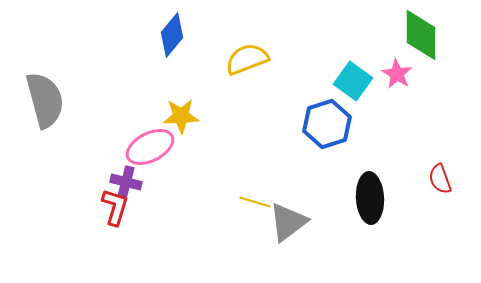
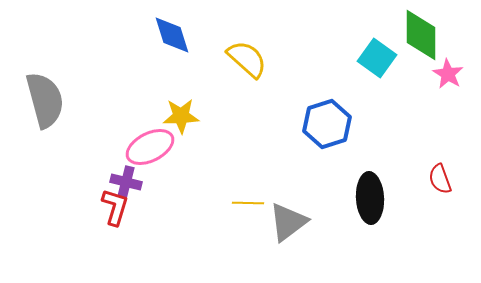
blue diamond: rotated 57 degrees counterclockwise
yellow semicircle: rotated 63 degrees clockwise
pink star: moved 51 px right
cyan square: moved 24 px right, 23 px up
yellow line: moved 7 px left, 1 px down; rotated 16 degrees counterclockwise
